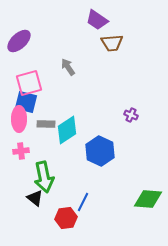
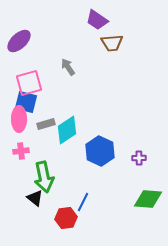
purple cross: moved 8 px right, 43 px down; rotated 24 degrees counterclockwise
gray rectangle: rotated 18 degrees counterclockwise
